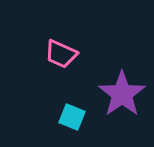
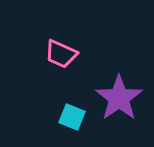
purple star: moved 3 px left, 4 px down
